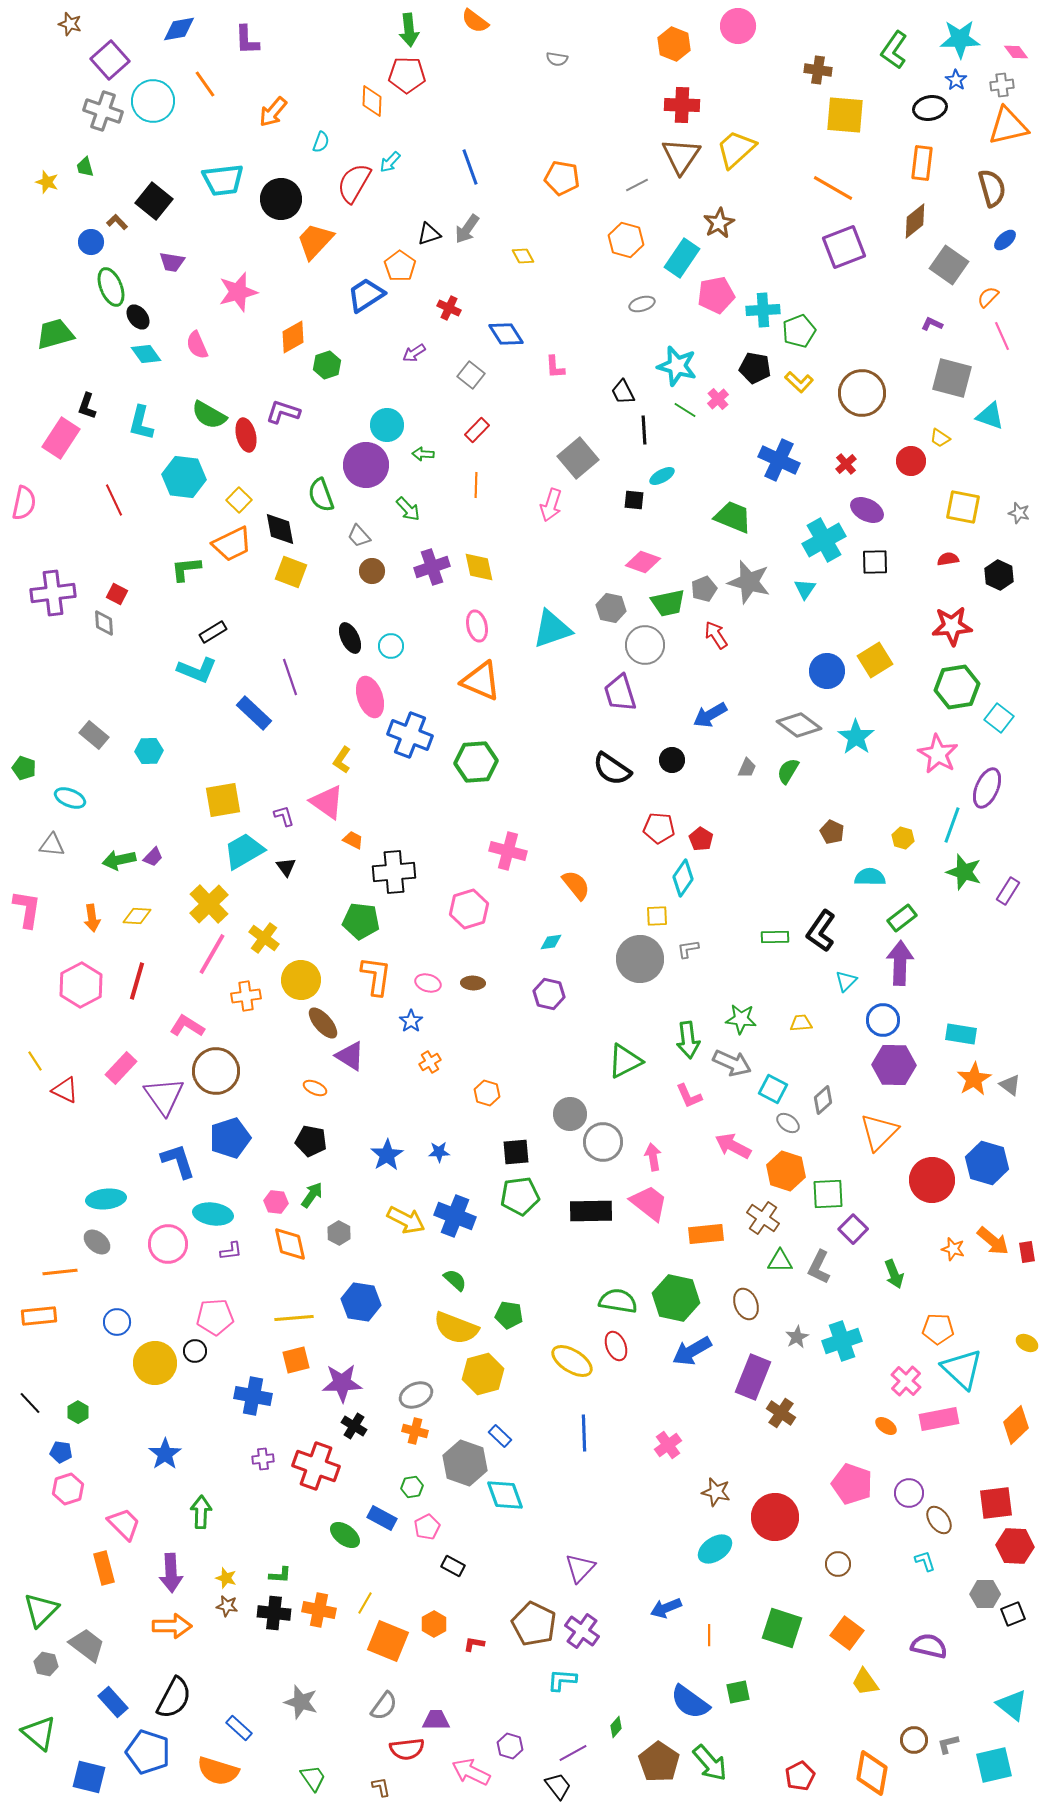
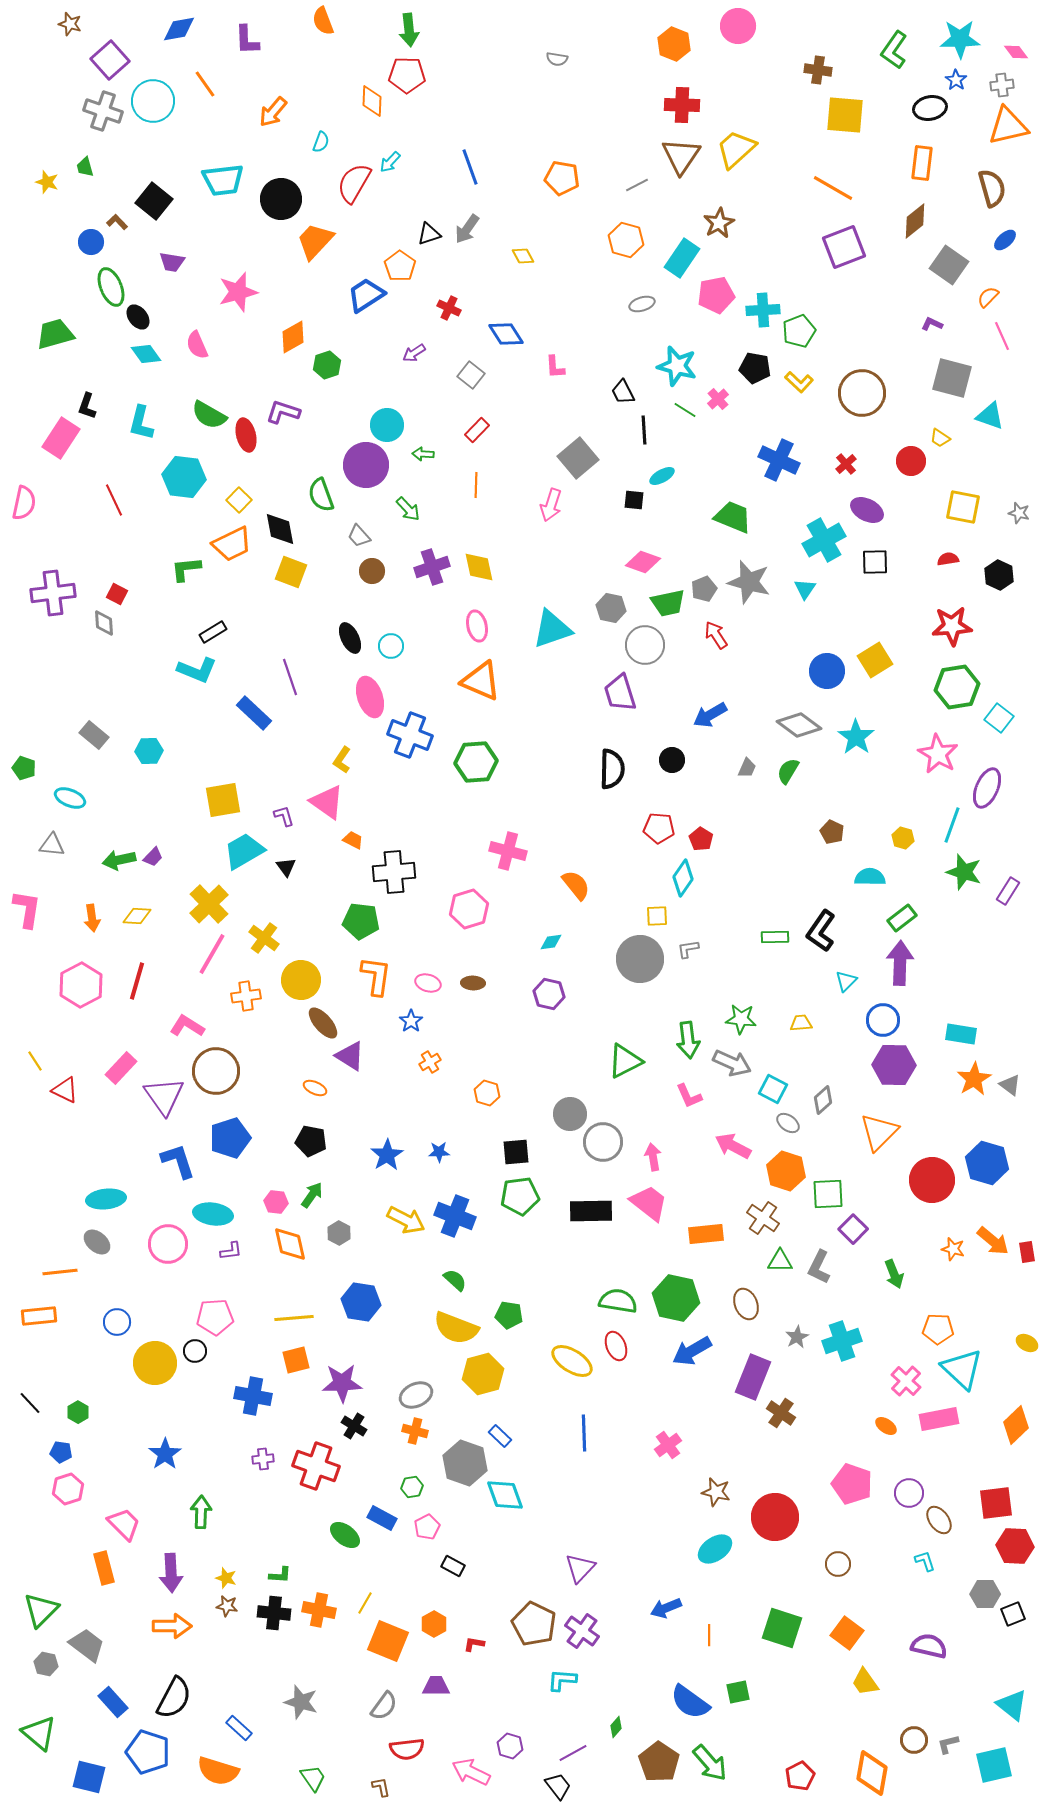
orange semicircle at (475, 21): moved 152 px left; rotated 32 degrees clockwise
black semicircle at (612, 769): rotated 123 degrees counterclockwise
purple trapezoid at (436, 1720): moved 34 px up
